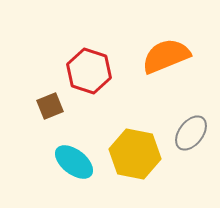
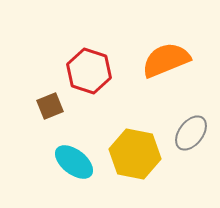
orange semicircle: moved 4 px down
